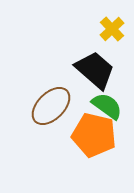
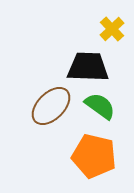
black trapezoid: moved 7 px left, 3 px up; rotated 39 degrees counterclockwise
green semicircle: moved 7 px left
orange pentagon: moved 21 px down
